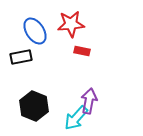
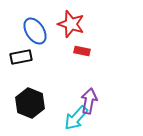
red star: rotated 24 degrees clockwise
black hexagon: moved 4 px left, 3 px up
